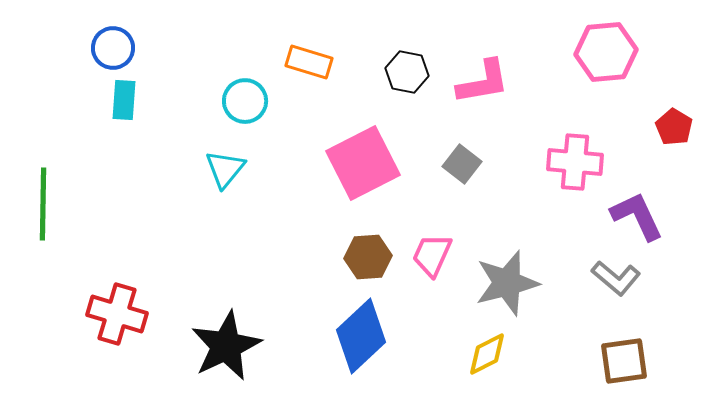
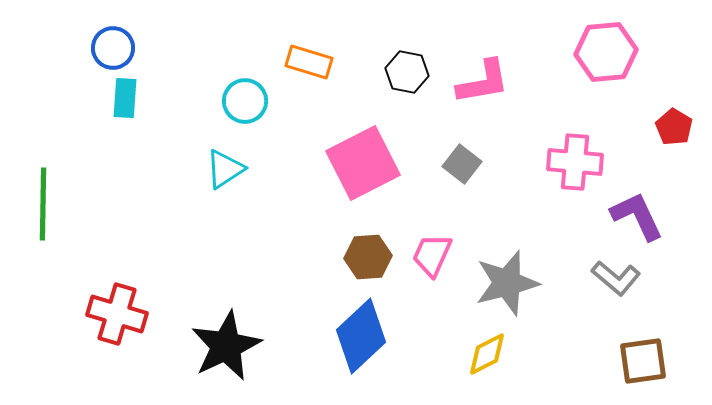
cyan rectangle: moved 1 px right, 2 px up
cyan triangle: rotated 18 degrees clockwise
brown square: moved 19 px right
